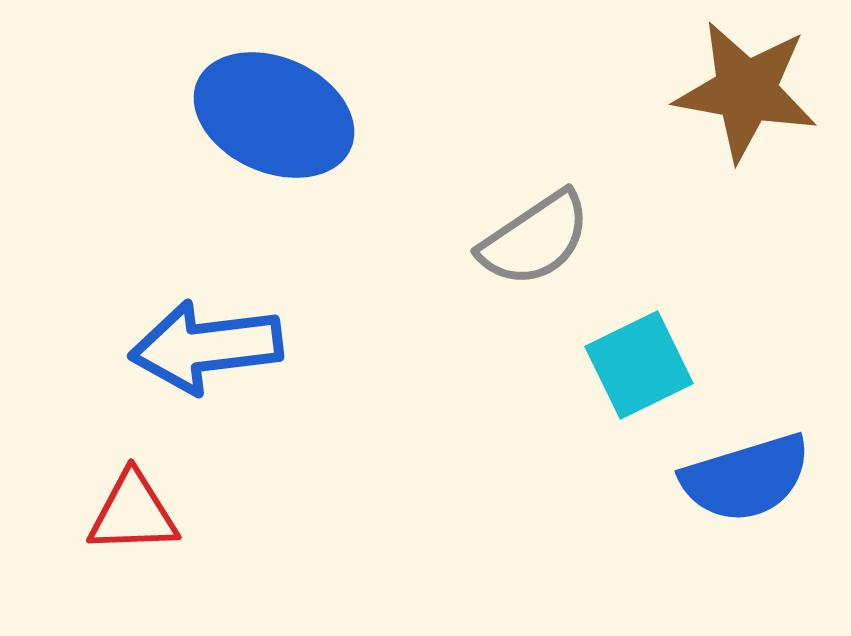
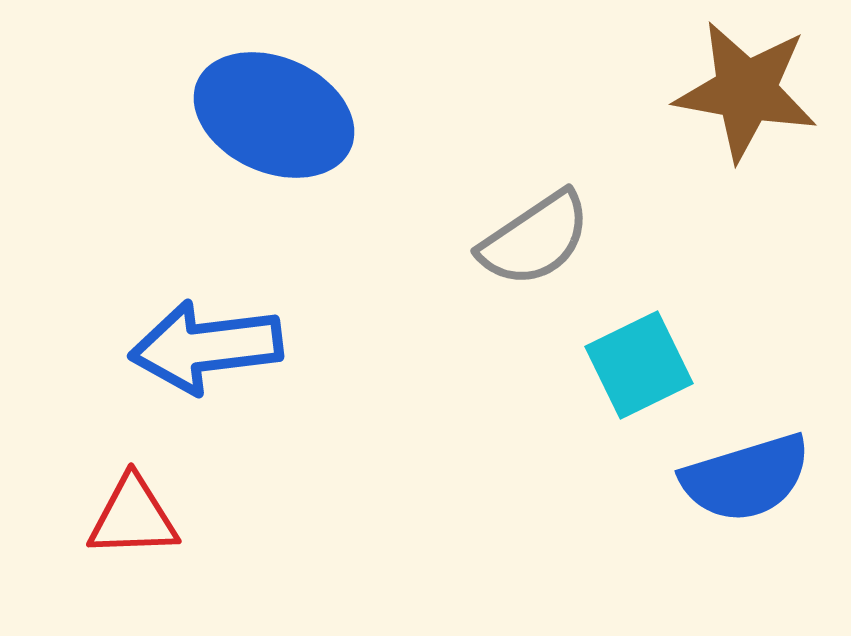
red triangle: moved 4 px down
